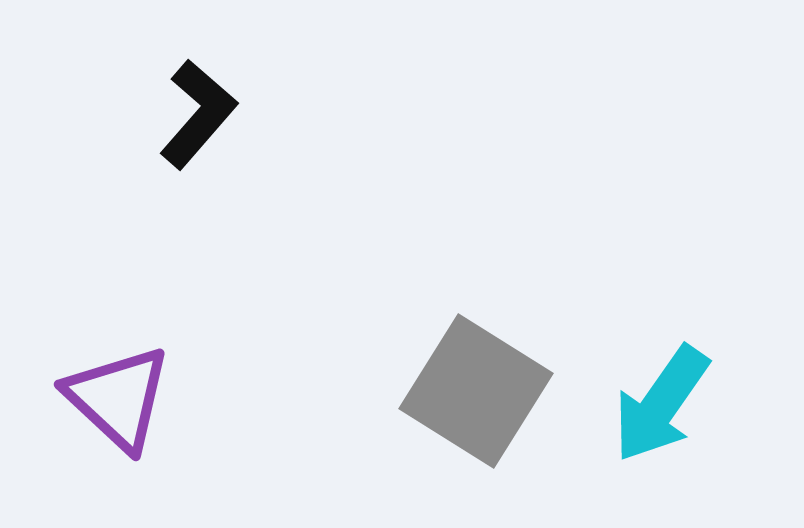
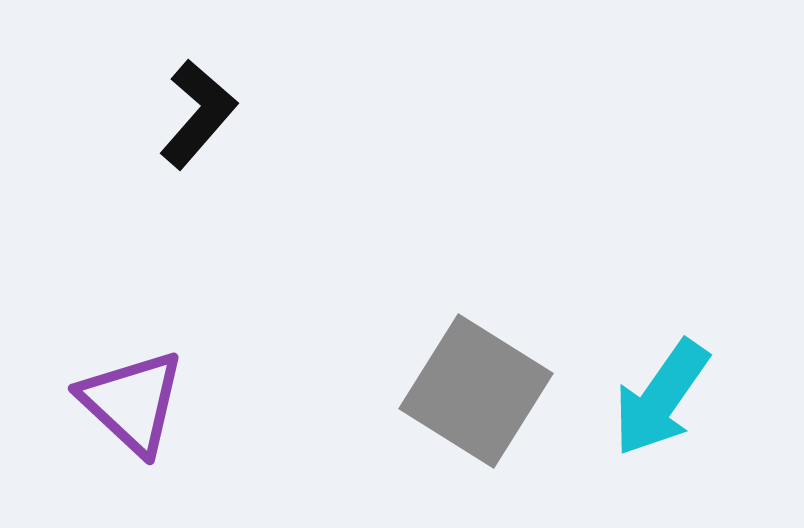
purple triangle: moved 14 px right, 4 px down
cyan arrow: moved 6 px up
